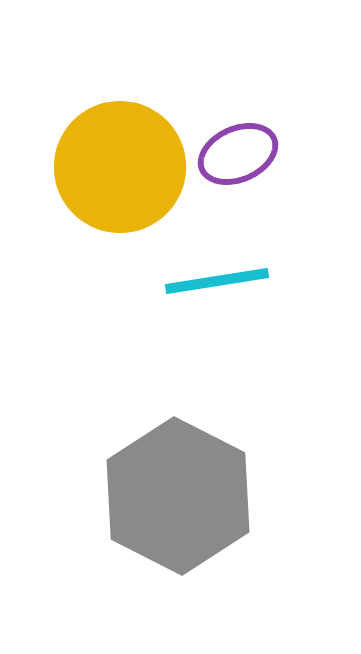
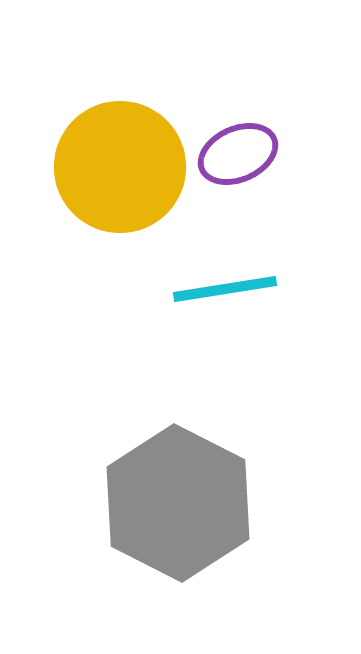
cyan line: moved 8 px right, 8 px down
gray hexagon: moved 7 px down
